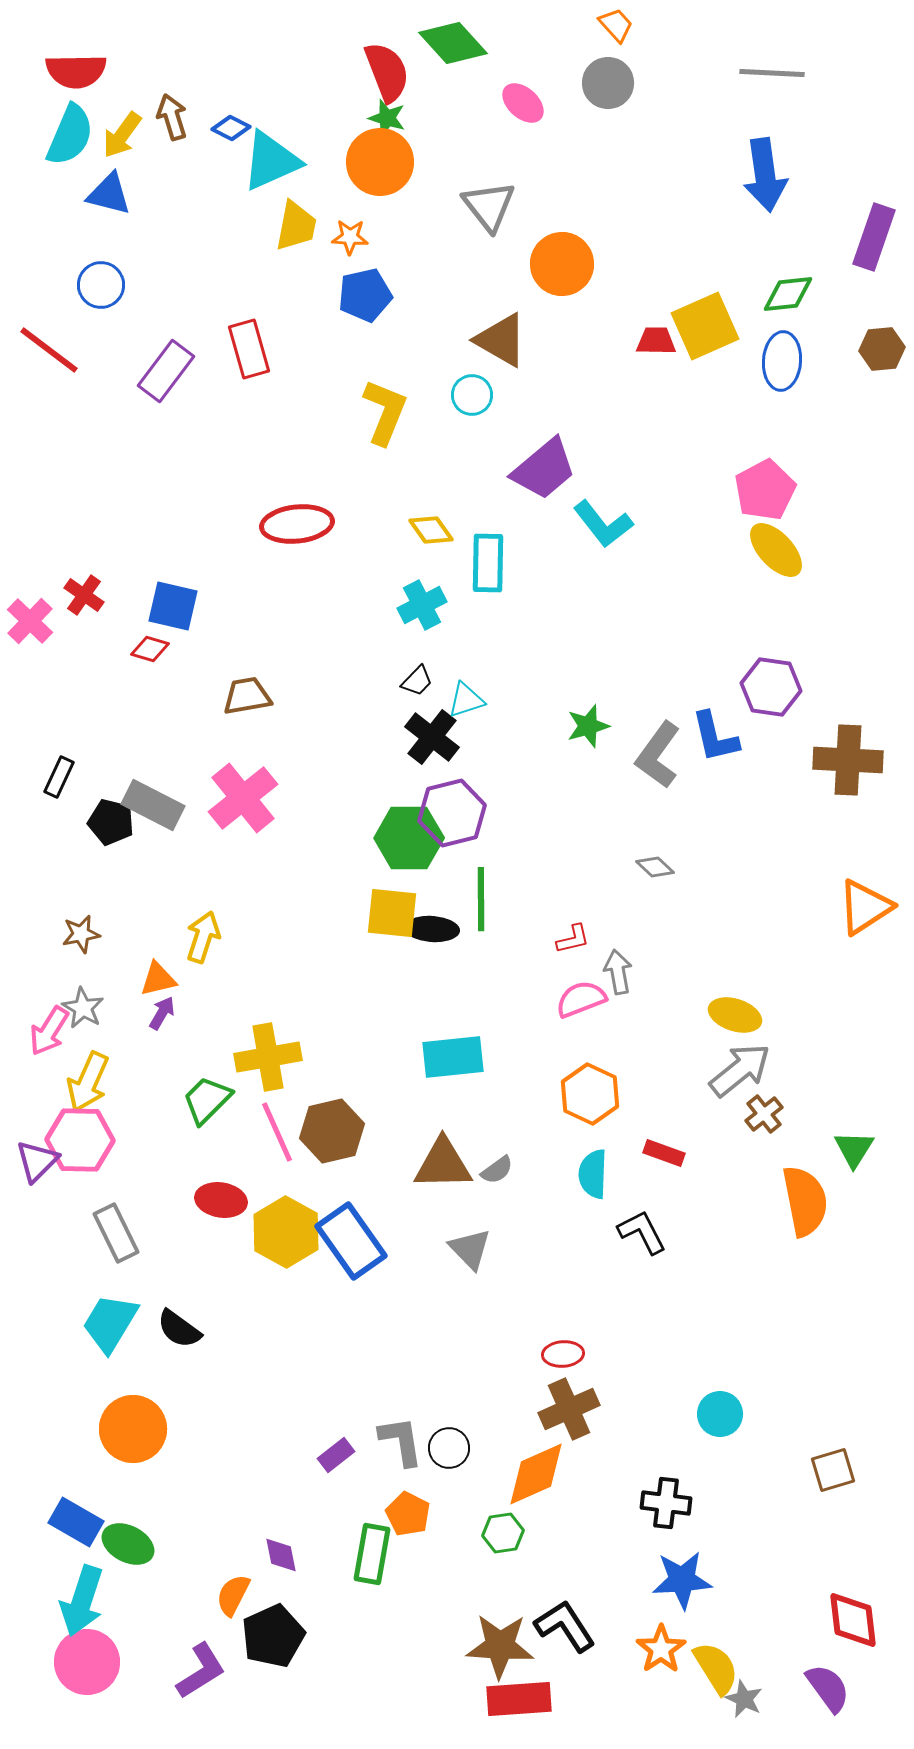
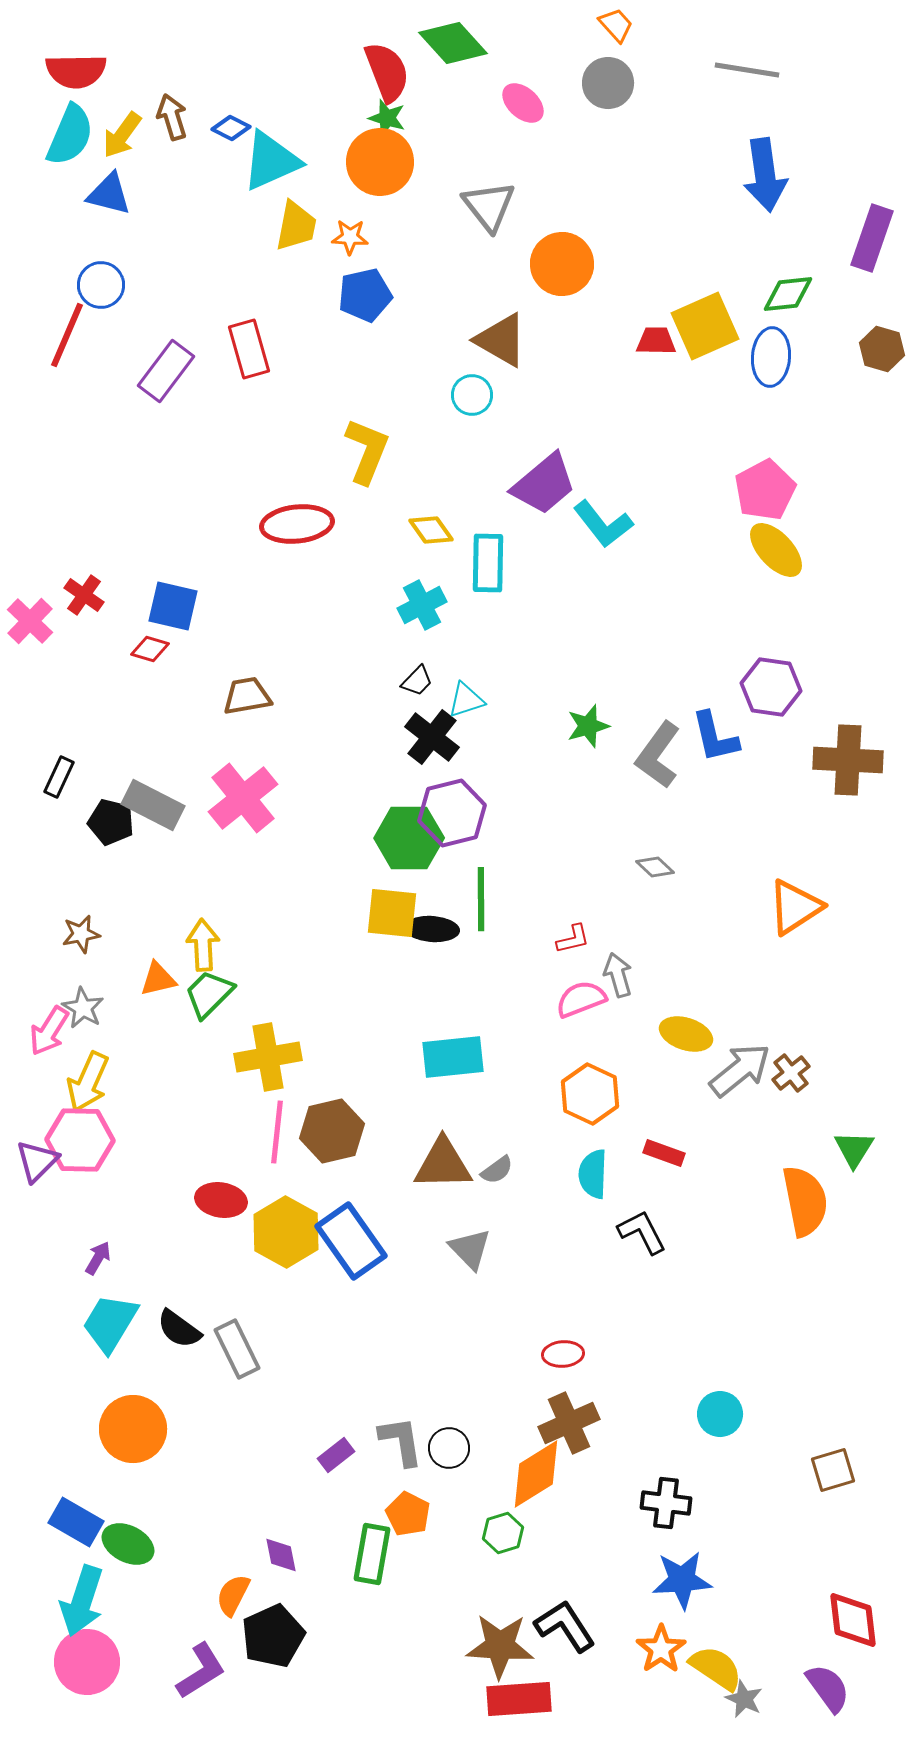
gray line at (772, 73): moved 25 px left, 3 px up; rotated 6 degrees clockwise
purple rectangle at (874, 237): moved 2 px left, 1 px down
brown hexagon at (882, 349): rotated 21 degrees clockwise
red line at (49, 350): moved 18 px right, 15 px up; rotated 76 degrees clockwise
blue ellipse at (782, 361): moved 11 px left, 4 px up
yellow L-shape at (385, 412): moved 18 px left, 39 px down
purple trapezoid at (544, 469): moved 15 px down
orange triangle at (865, 907): moved 70 px left
yellow arrow at (203, 937): moved 8 px down; rotated 21 degrees counterclockwise
gray arrow at (618, 972): moved 3 px down; rotated 6 degrees counterclockwise
purple arrow at (162, 1013): moved 64 px left, 245 px down
yellow ellipse at (735, 1015): moved 49 px left, 19 px down
green trapezoid at (207, 1100): moved 2 px right, 106 px up
brown cross at (764, 1114): moved 27 px right, 41 px up
pink line at (277, 1132): rotated 30 degrees clockwise
gray rectangle at (116, 1233): moved 121 px right, 116 px down
brown cross at (569, 1409): moved 14 px down
orange diamond at (536, 1474): rotated 8 degrees counterclockwise
green hexagon at (503, 1533): rotated 9 degrees counterclockwise
yellow semicircle at (716, 1668): rotated 24 degrees counterclockwise
